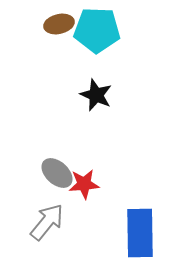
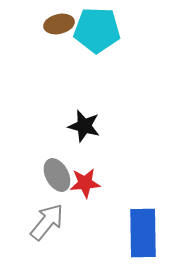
black star: moved 12 px left, 31 px down; rotated 8 degrees counterclockwise
gray ellipse: moved 2 px down; rotated 20 degrees clockwise
red star: moved 1 px right, 1 px up
blue rectangle: moved 3 px right
